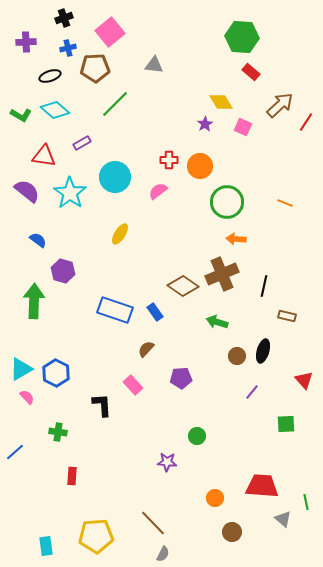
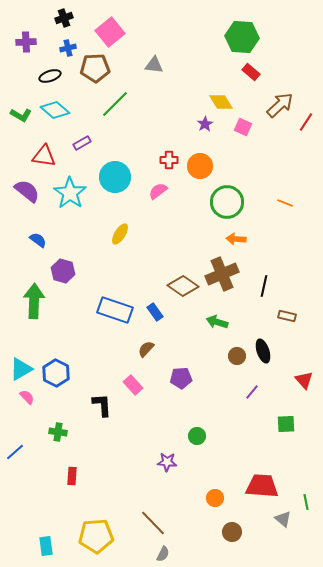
black ellipse at (263, 351): rotated 35 degrees counterclockwise
